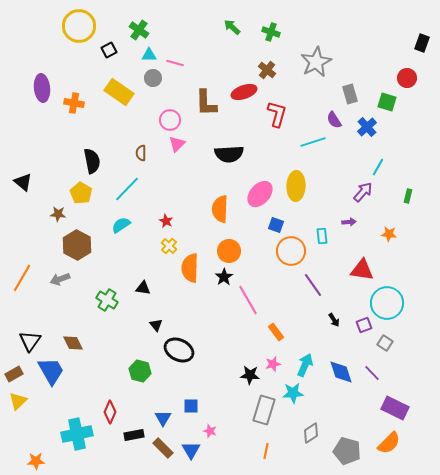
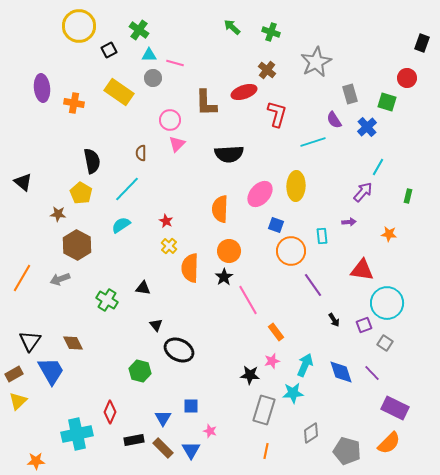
pink star at (273, 364): moved 1 px left, 3 px up
black rectangle at (134, 435): moved 5 px down
